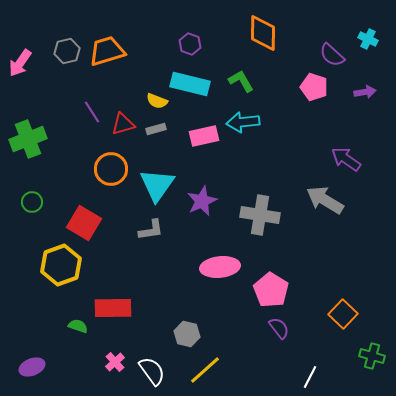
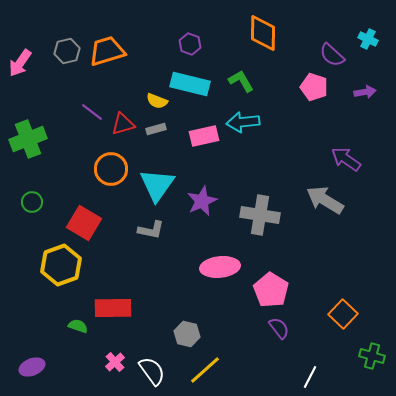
purple line at (92, 112): rotated 20 degrees counterclockwise
gray L-shape at (151, 230): rotated 20 degrees clockwise
